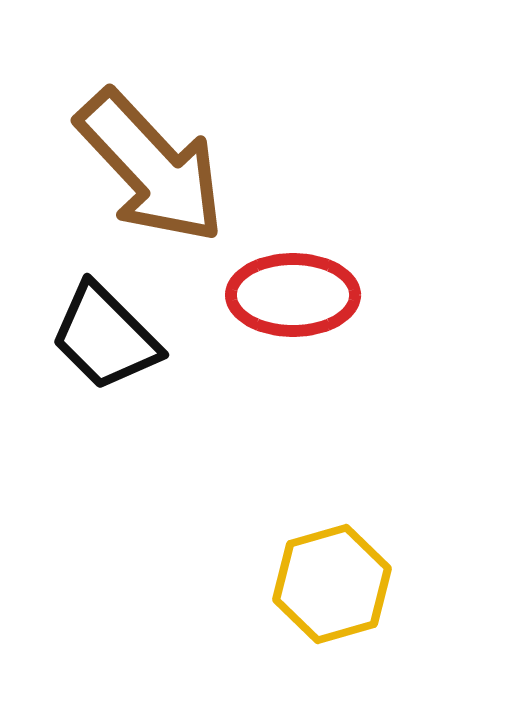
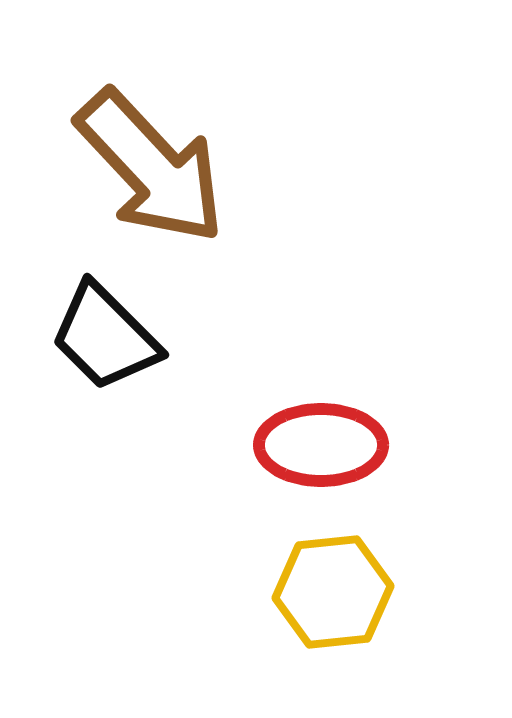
red ellipse: moved 28 px right, 150 px down
yellow hexagon: moved 1 px right, 8 px down; rotated 10 degrees clockwise
